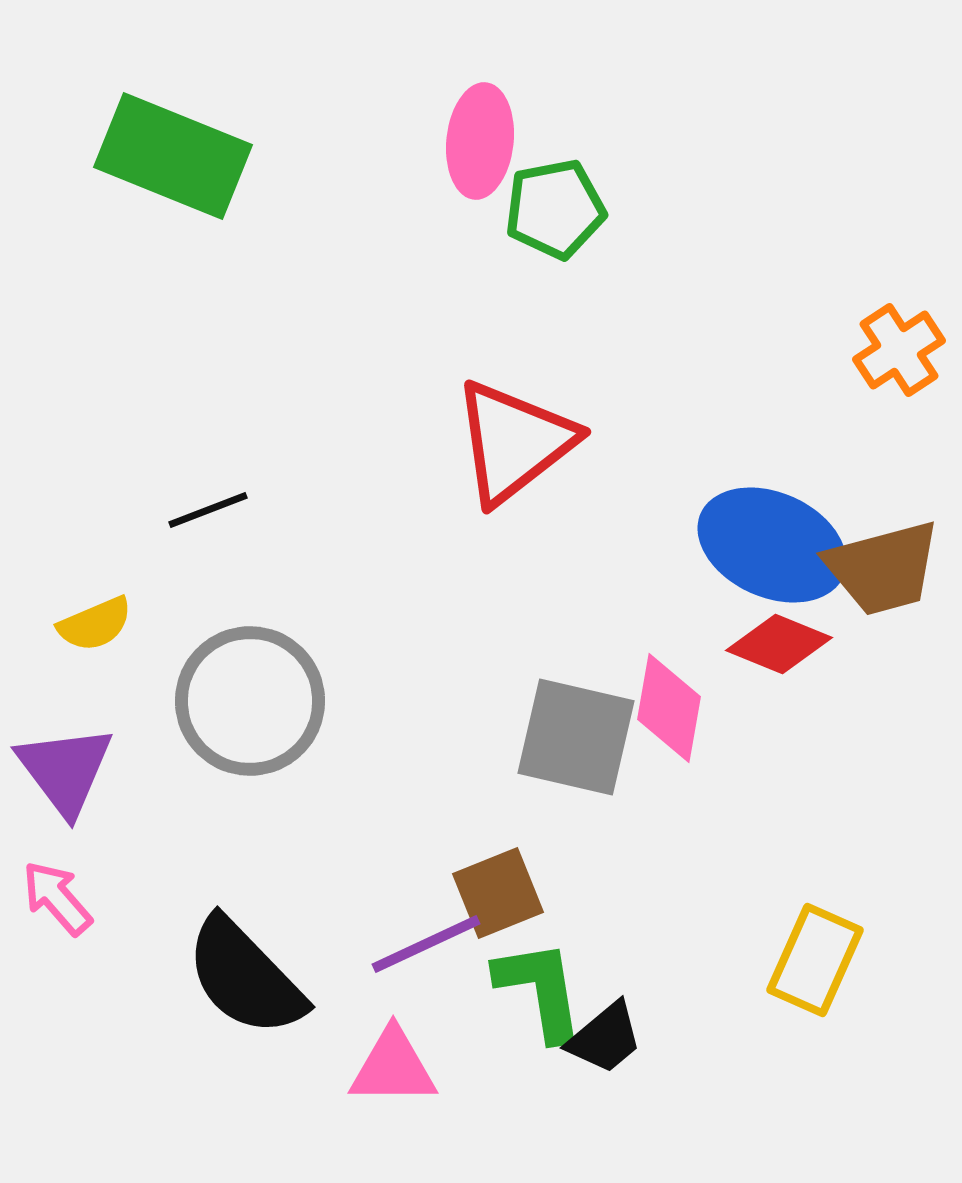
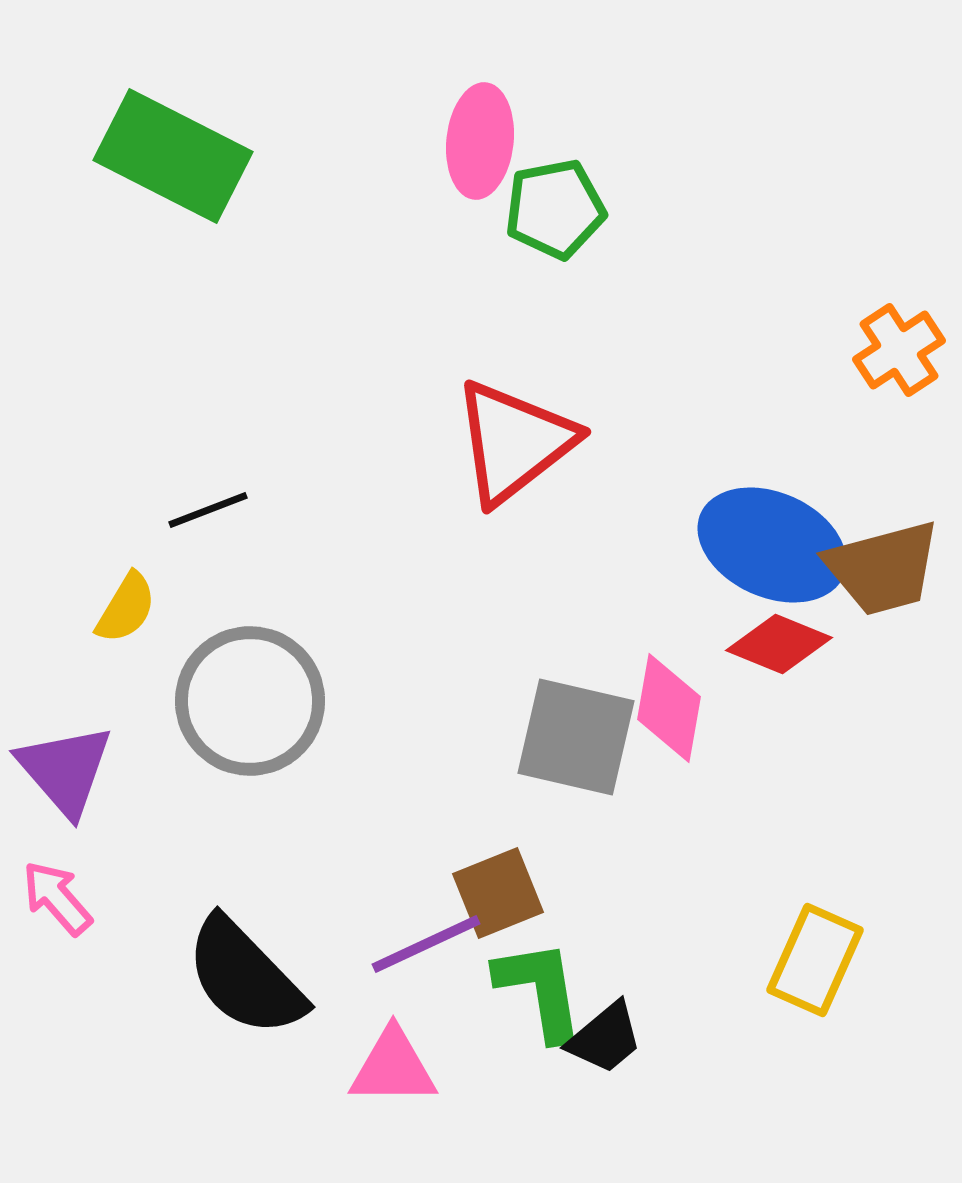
green rectangle: rotated 5 degrees clockwise
yellow semicircle: moved 31 px right, 16 px up; rotated 36 degrees counterclockwise
purple triangle: rotated 4 degrees counterclockwise
